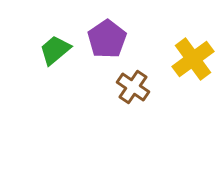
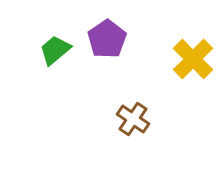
yellow cross: rotated 9 degrees counterclockwise
brown cross: moved 32 px down
